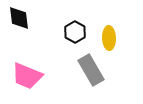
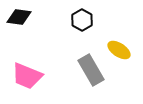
black diamond: moved 1 px up; rotated 75 degrees counterclockwise
black hexagon: moved 7 px right, 12 px up
yellow ellipse: moved 10 px right, 12 px down; rotated 55 degrees counterclockwise
